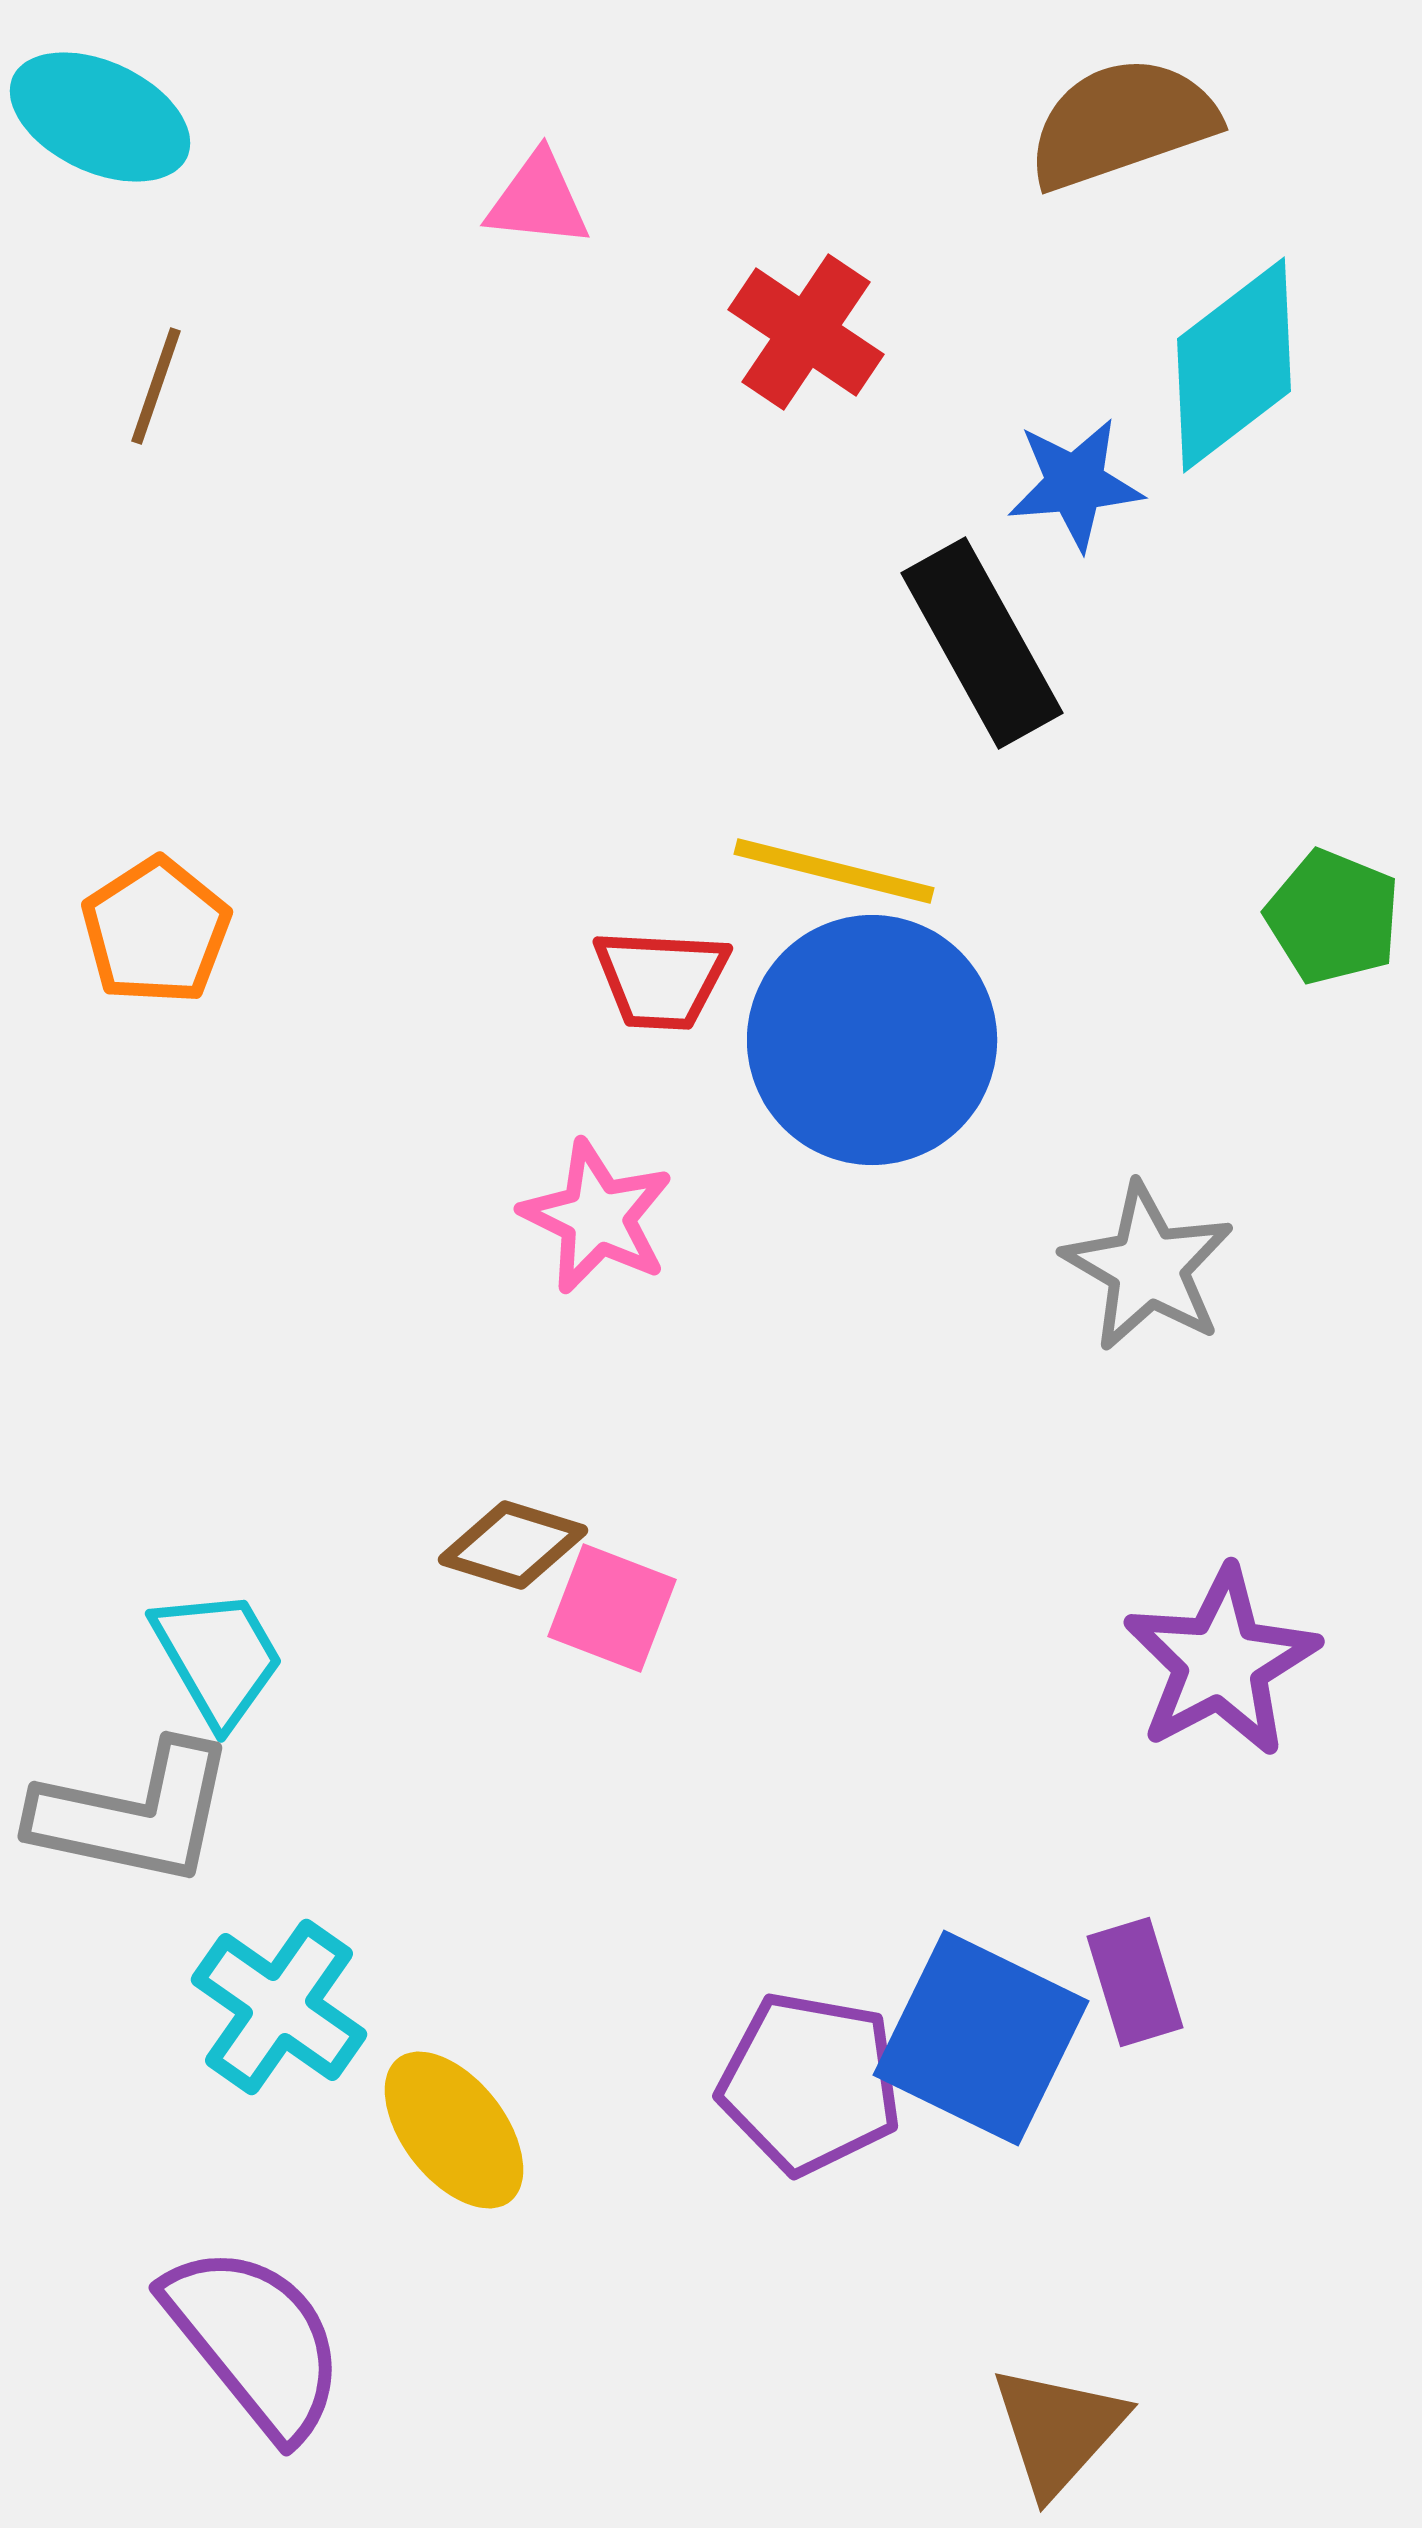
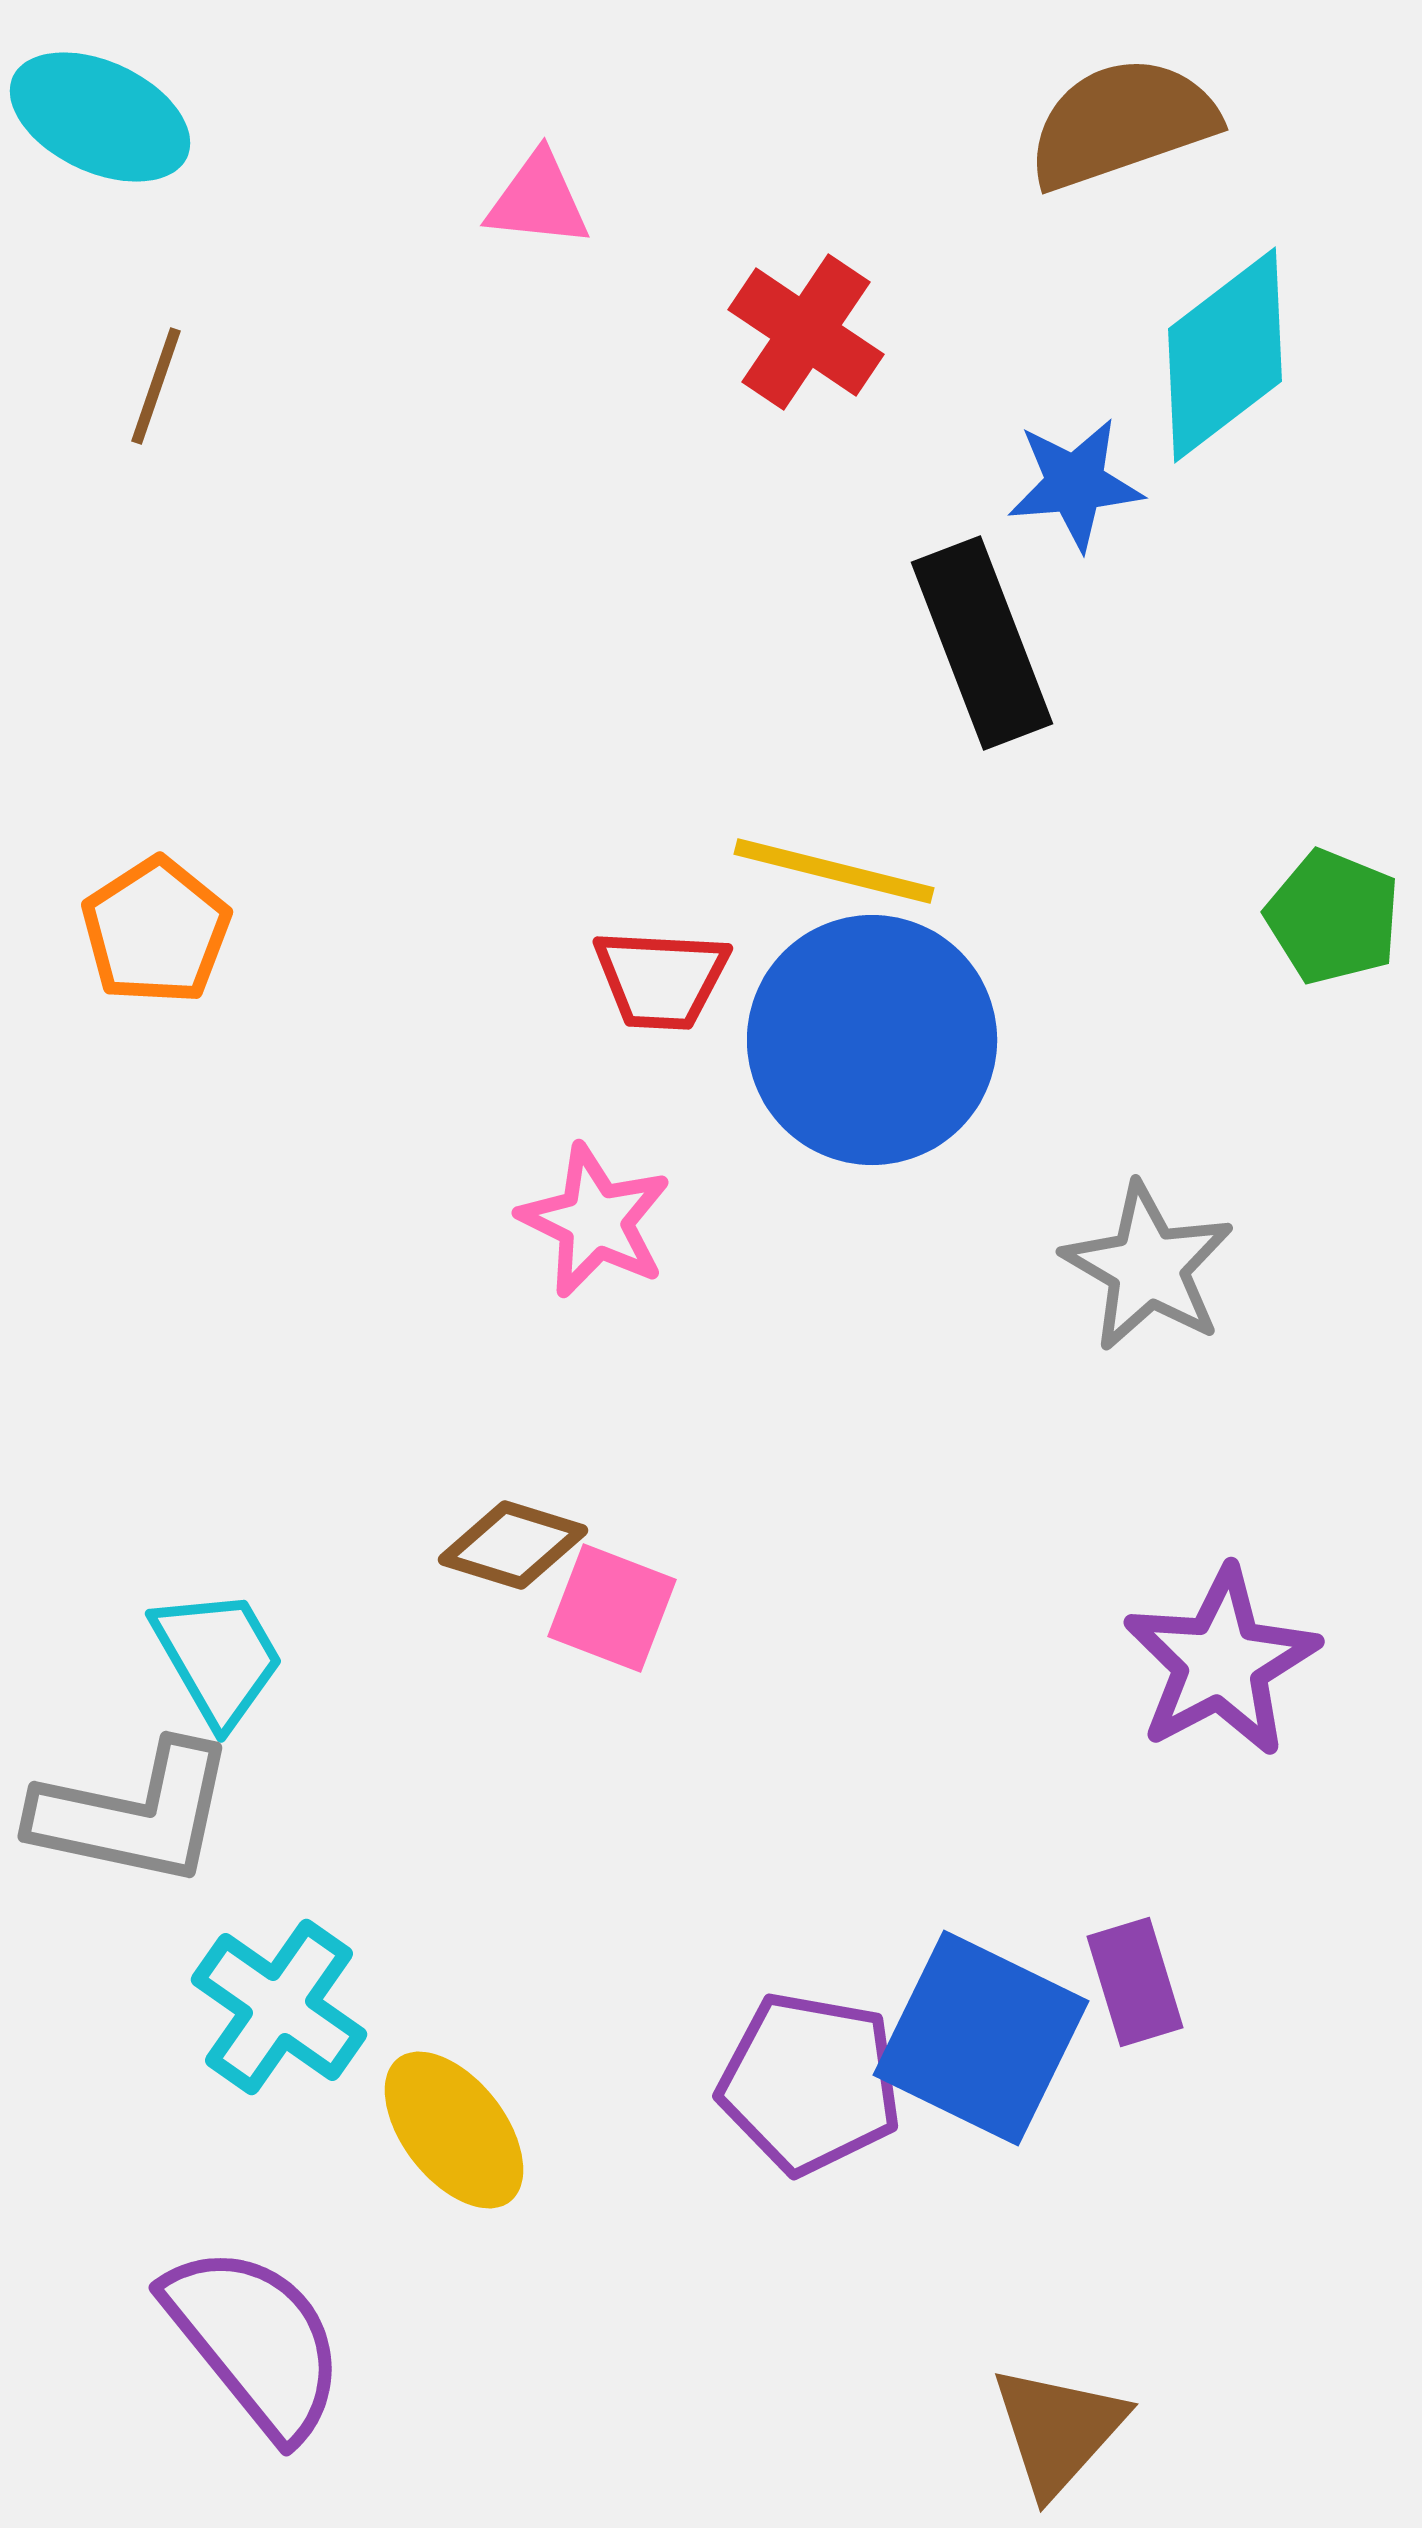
cyan diamond: moved 9 px left, 10 px up
black rectangle: rotated 8 degrees clockwise
pink star: moved 2 px left, 4 px down
